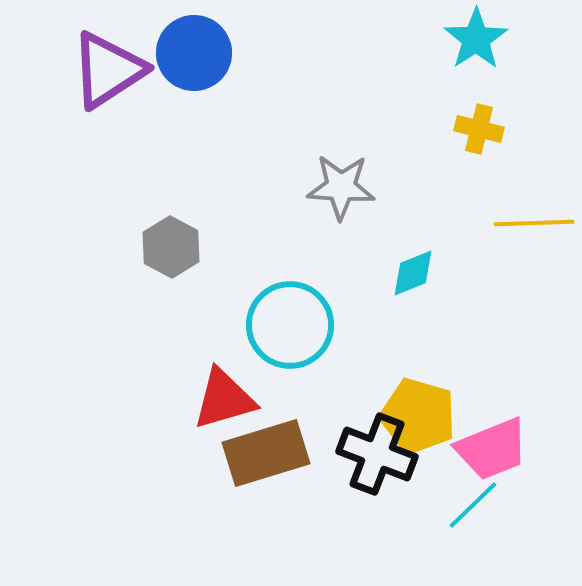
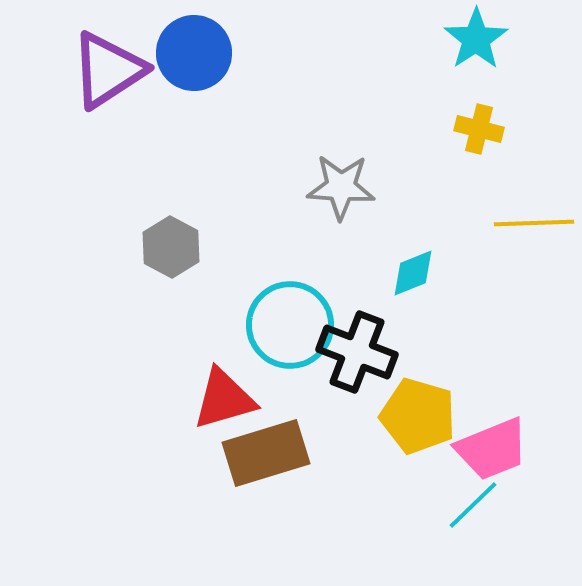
black cross: moved 20 px left, 102 px up
